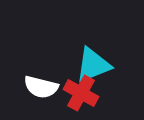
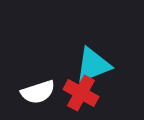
white semicircle: moved 3 px left, 5 px down; rotated 32 degrees counterclockwise
